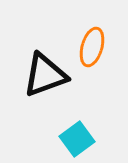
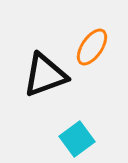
orange ellipse: rotated 18 degrees clockwise
